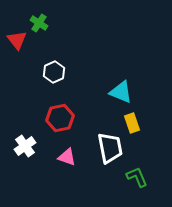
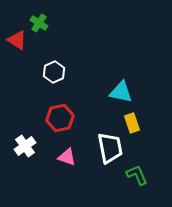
red triangle: rotated 20 degrees counterclockwise
cyan triangle: rotated 10 degrees counterclockwise
green L-shape: moved 2 px up
